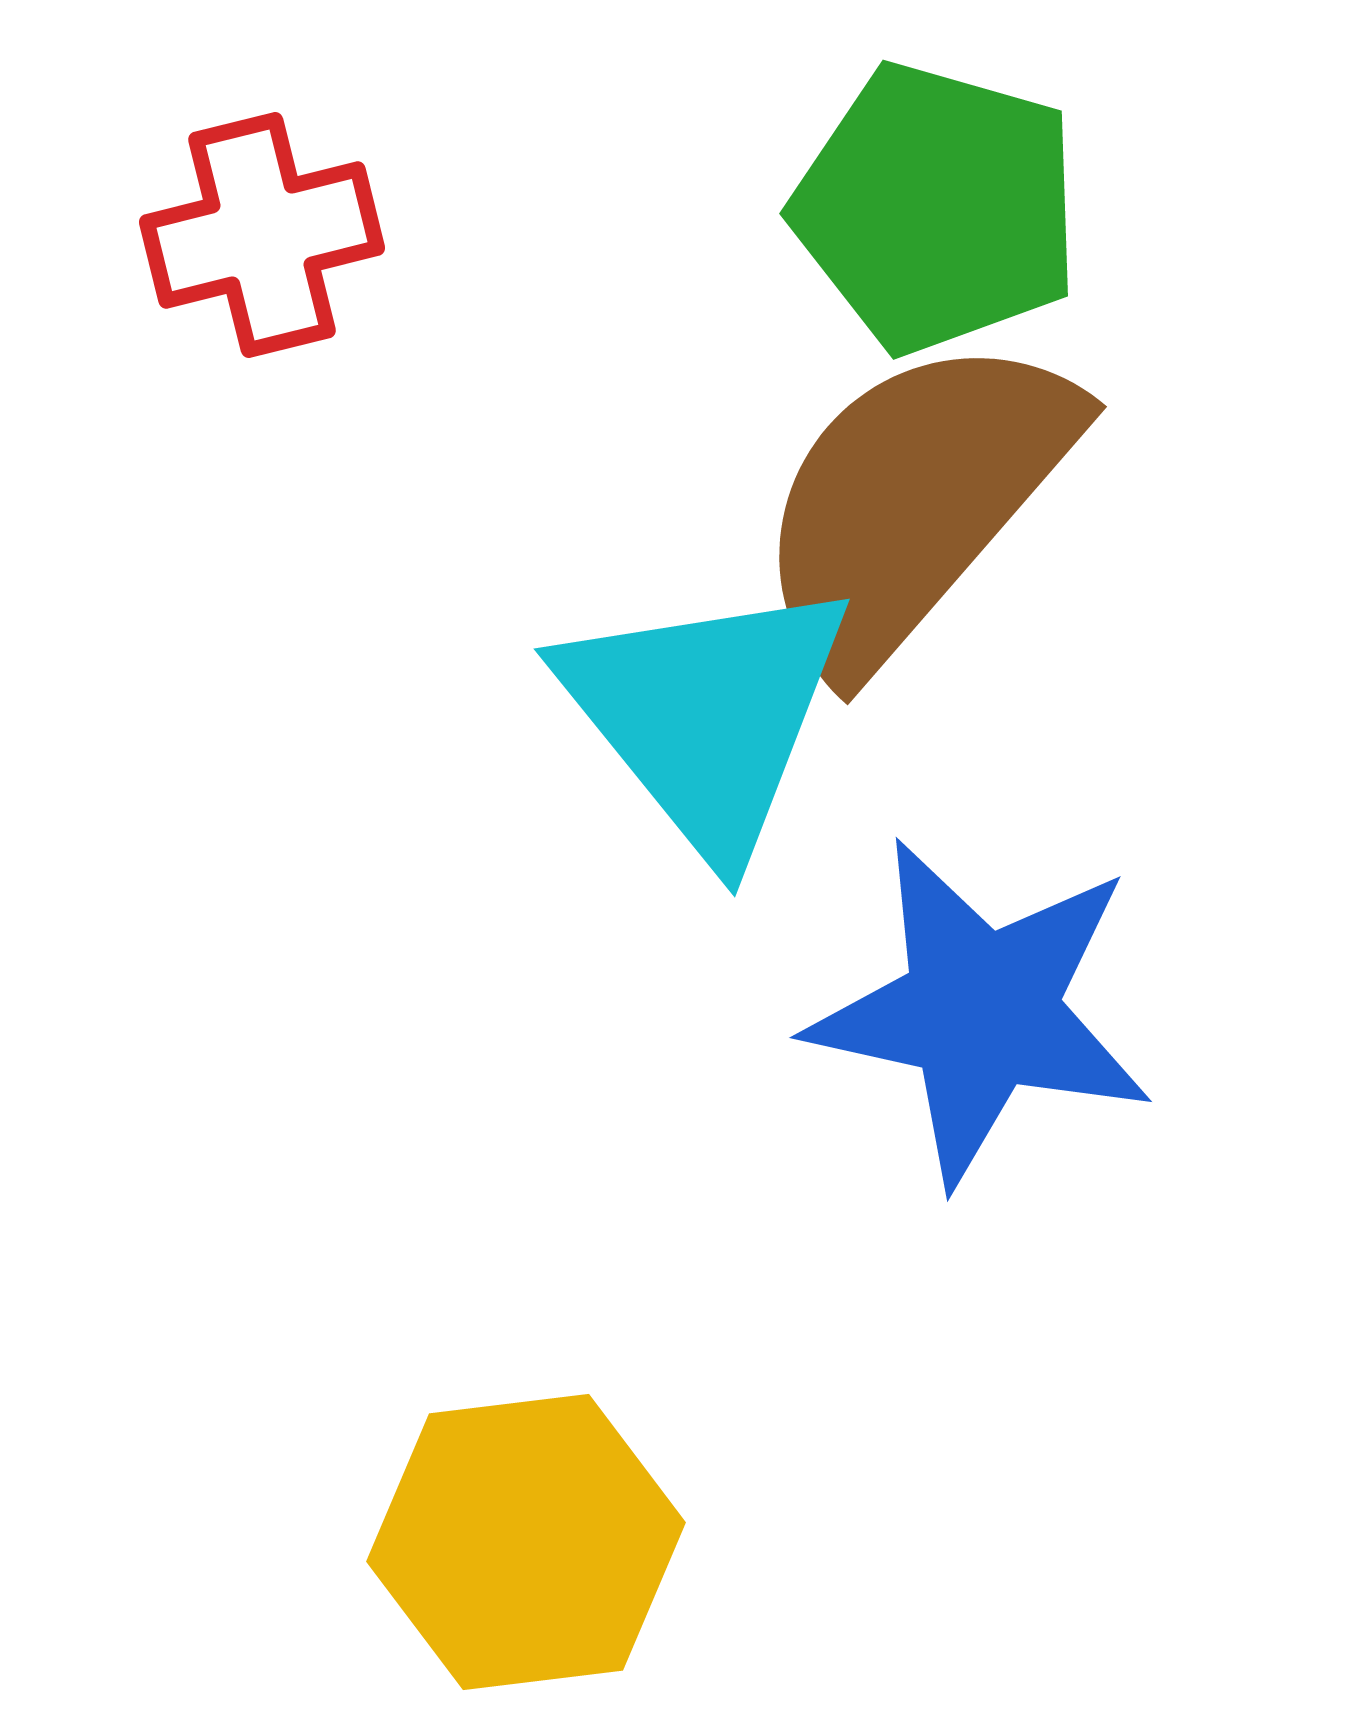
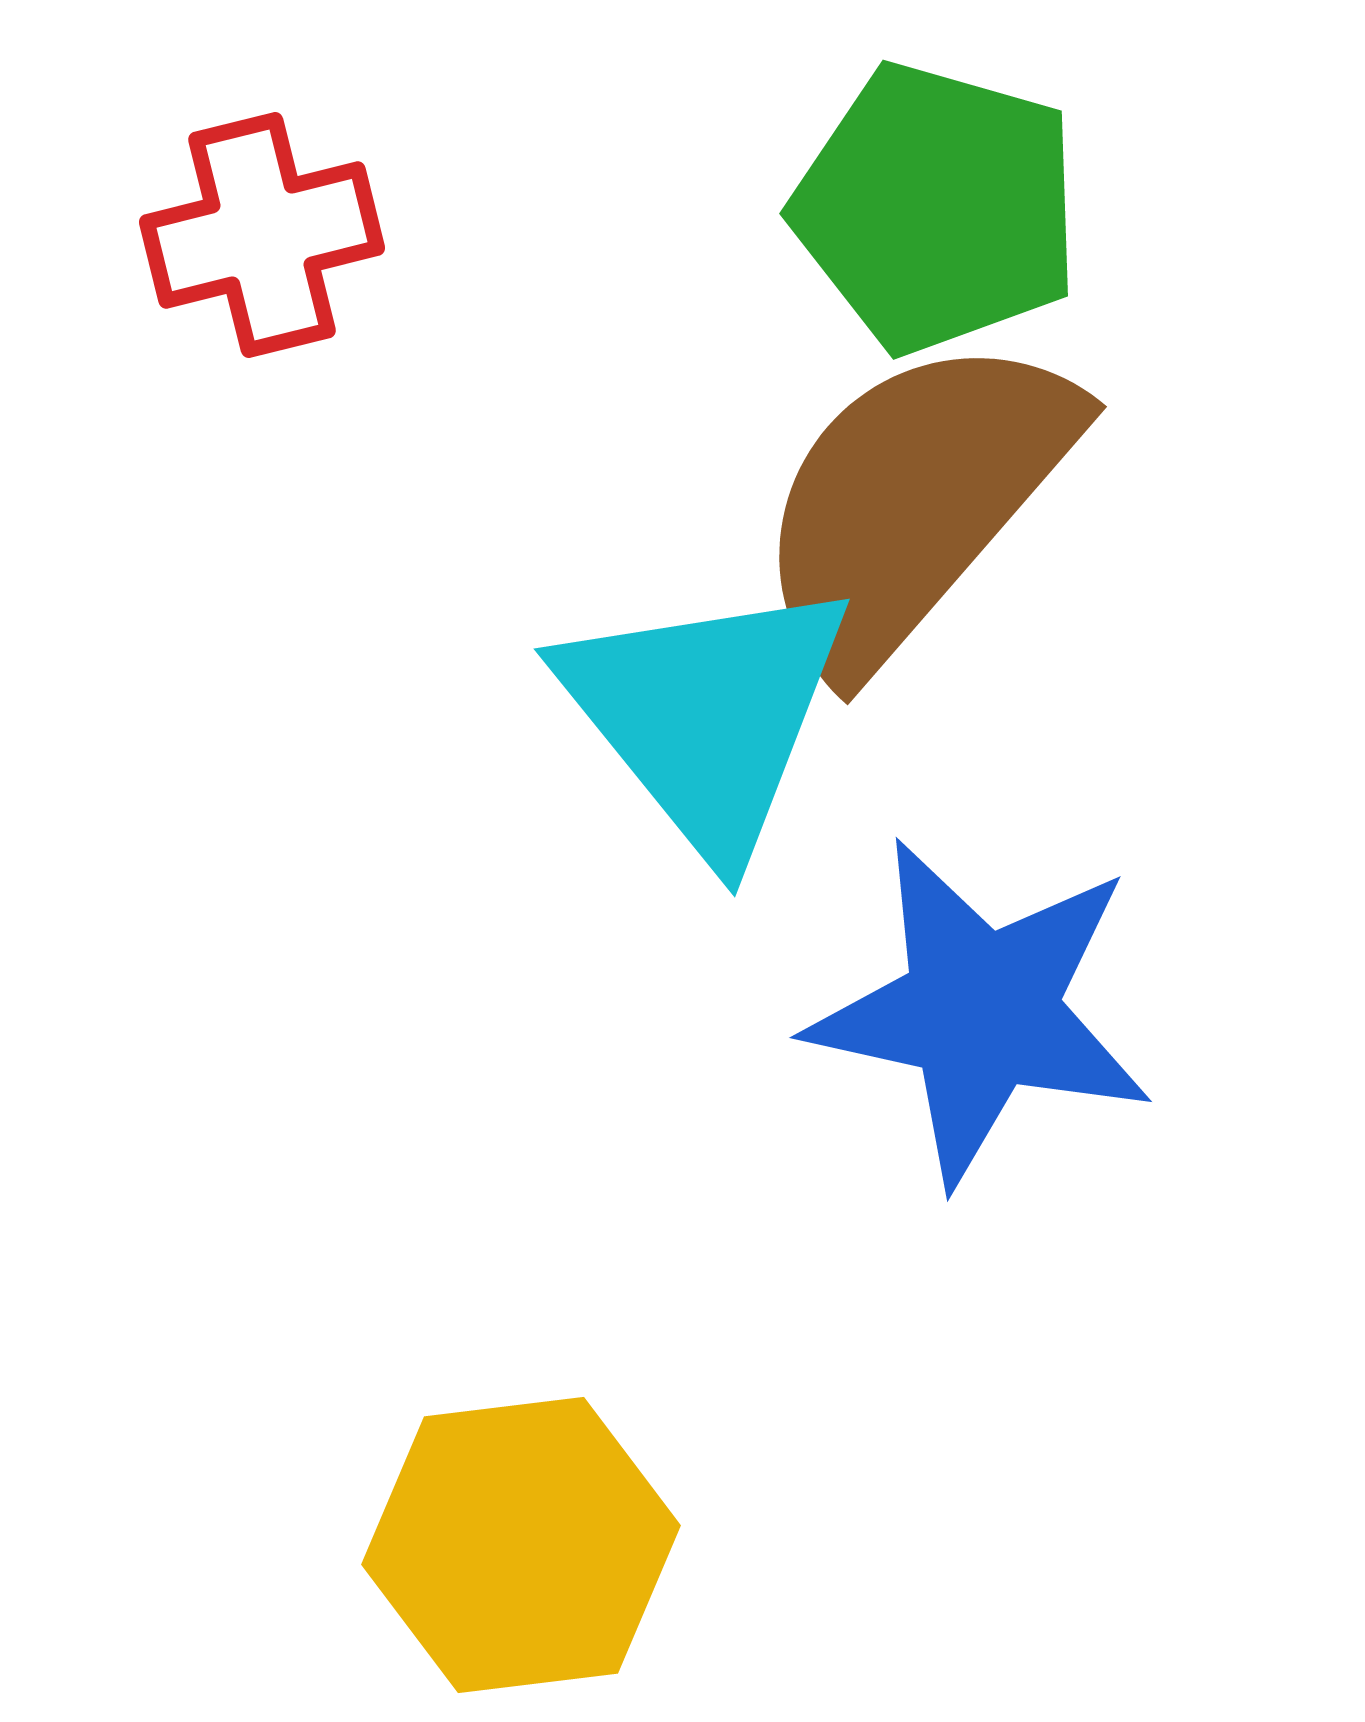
yellow hexagon: moved 5 px left, 3 px down
